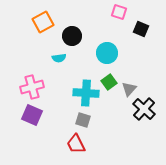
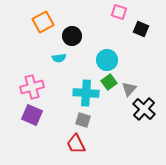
cyan circle: moved 7 px down
